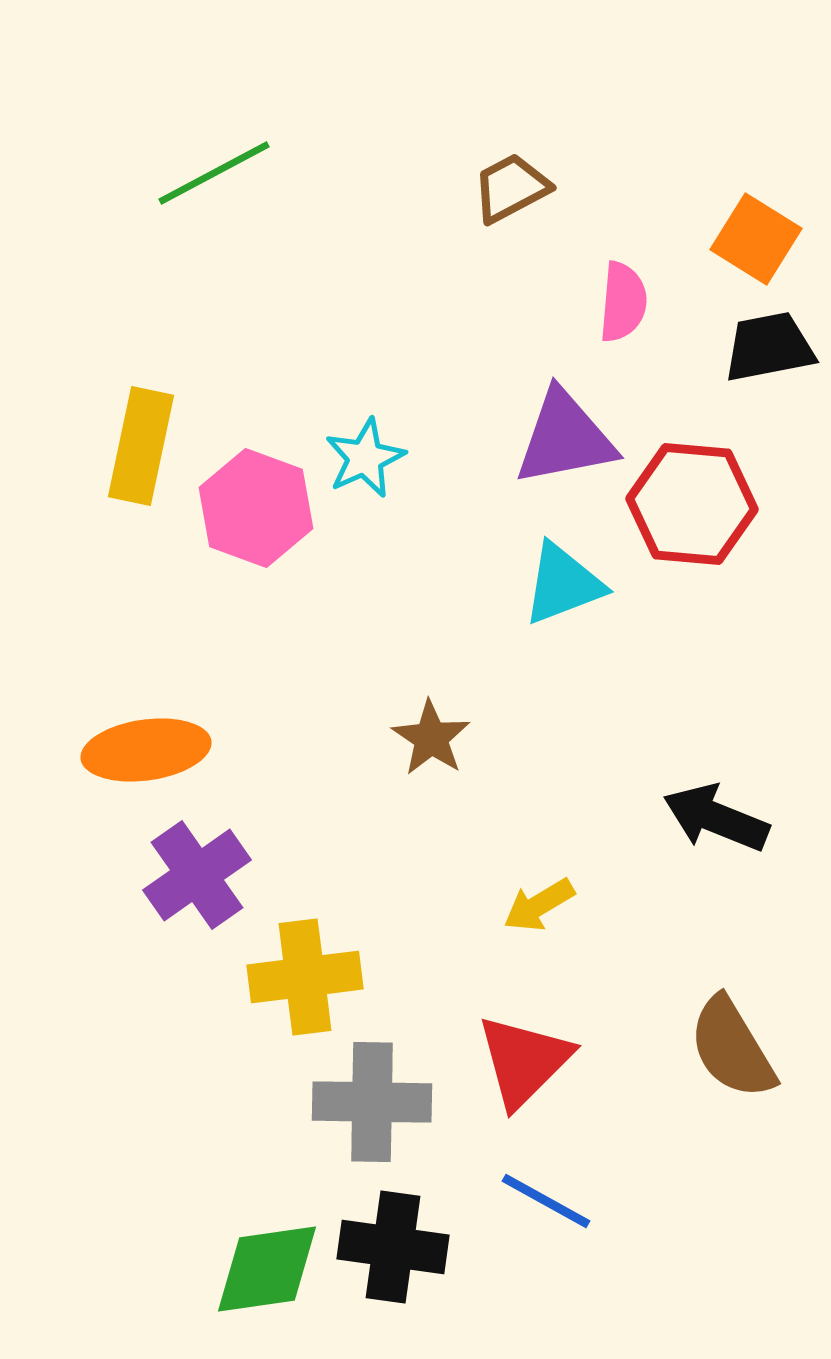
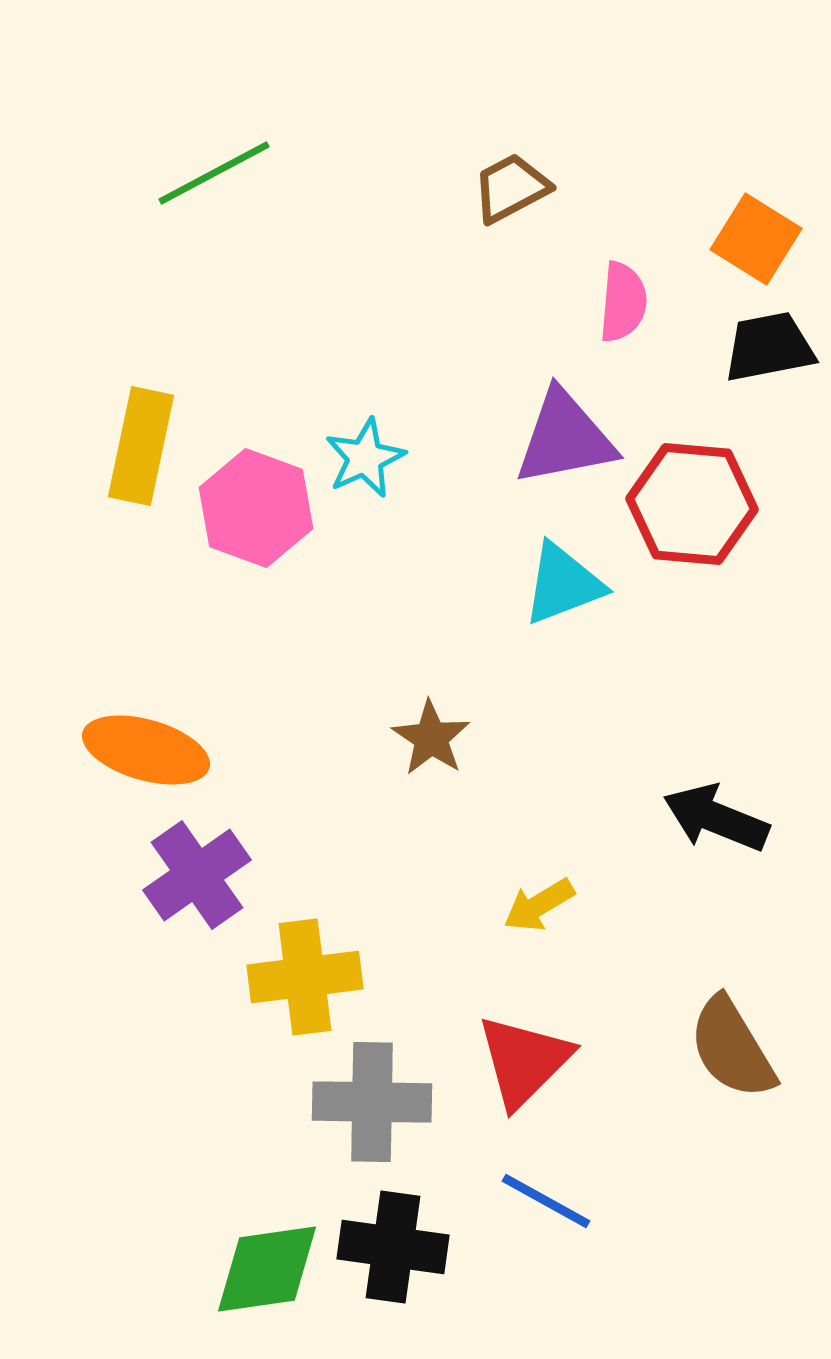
orange ellipse: rotated 24 degrees clockwise
